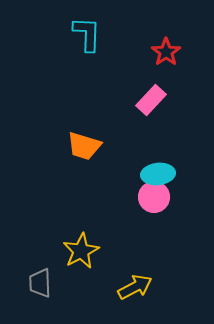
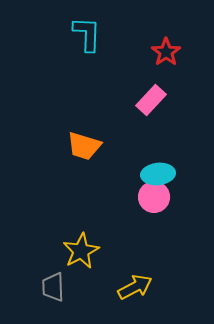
gray trapezoid: moved 13 px right, 4 px down
